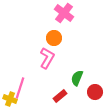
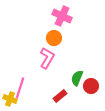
pink cross: moved 2 px left, 3 px down; rotated 12 degrees counterclockwise
red circle: moved 4 px left, 6 px up
